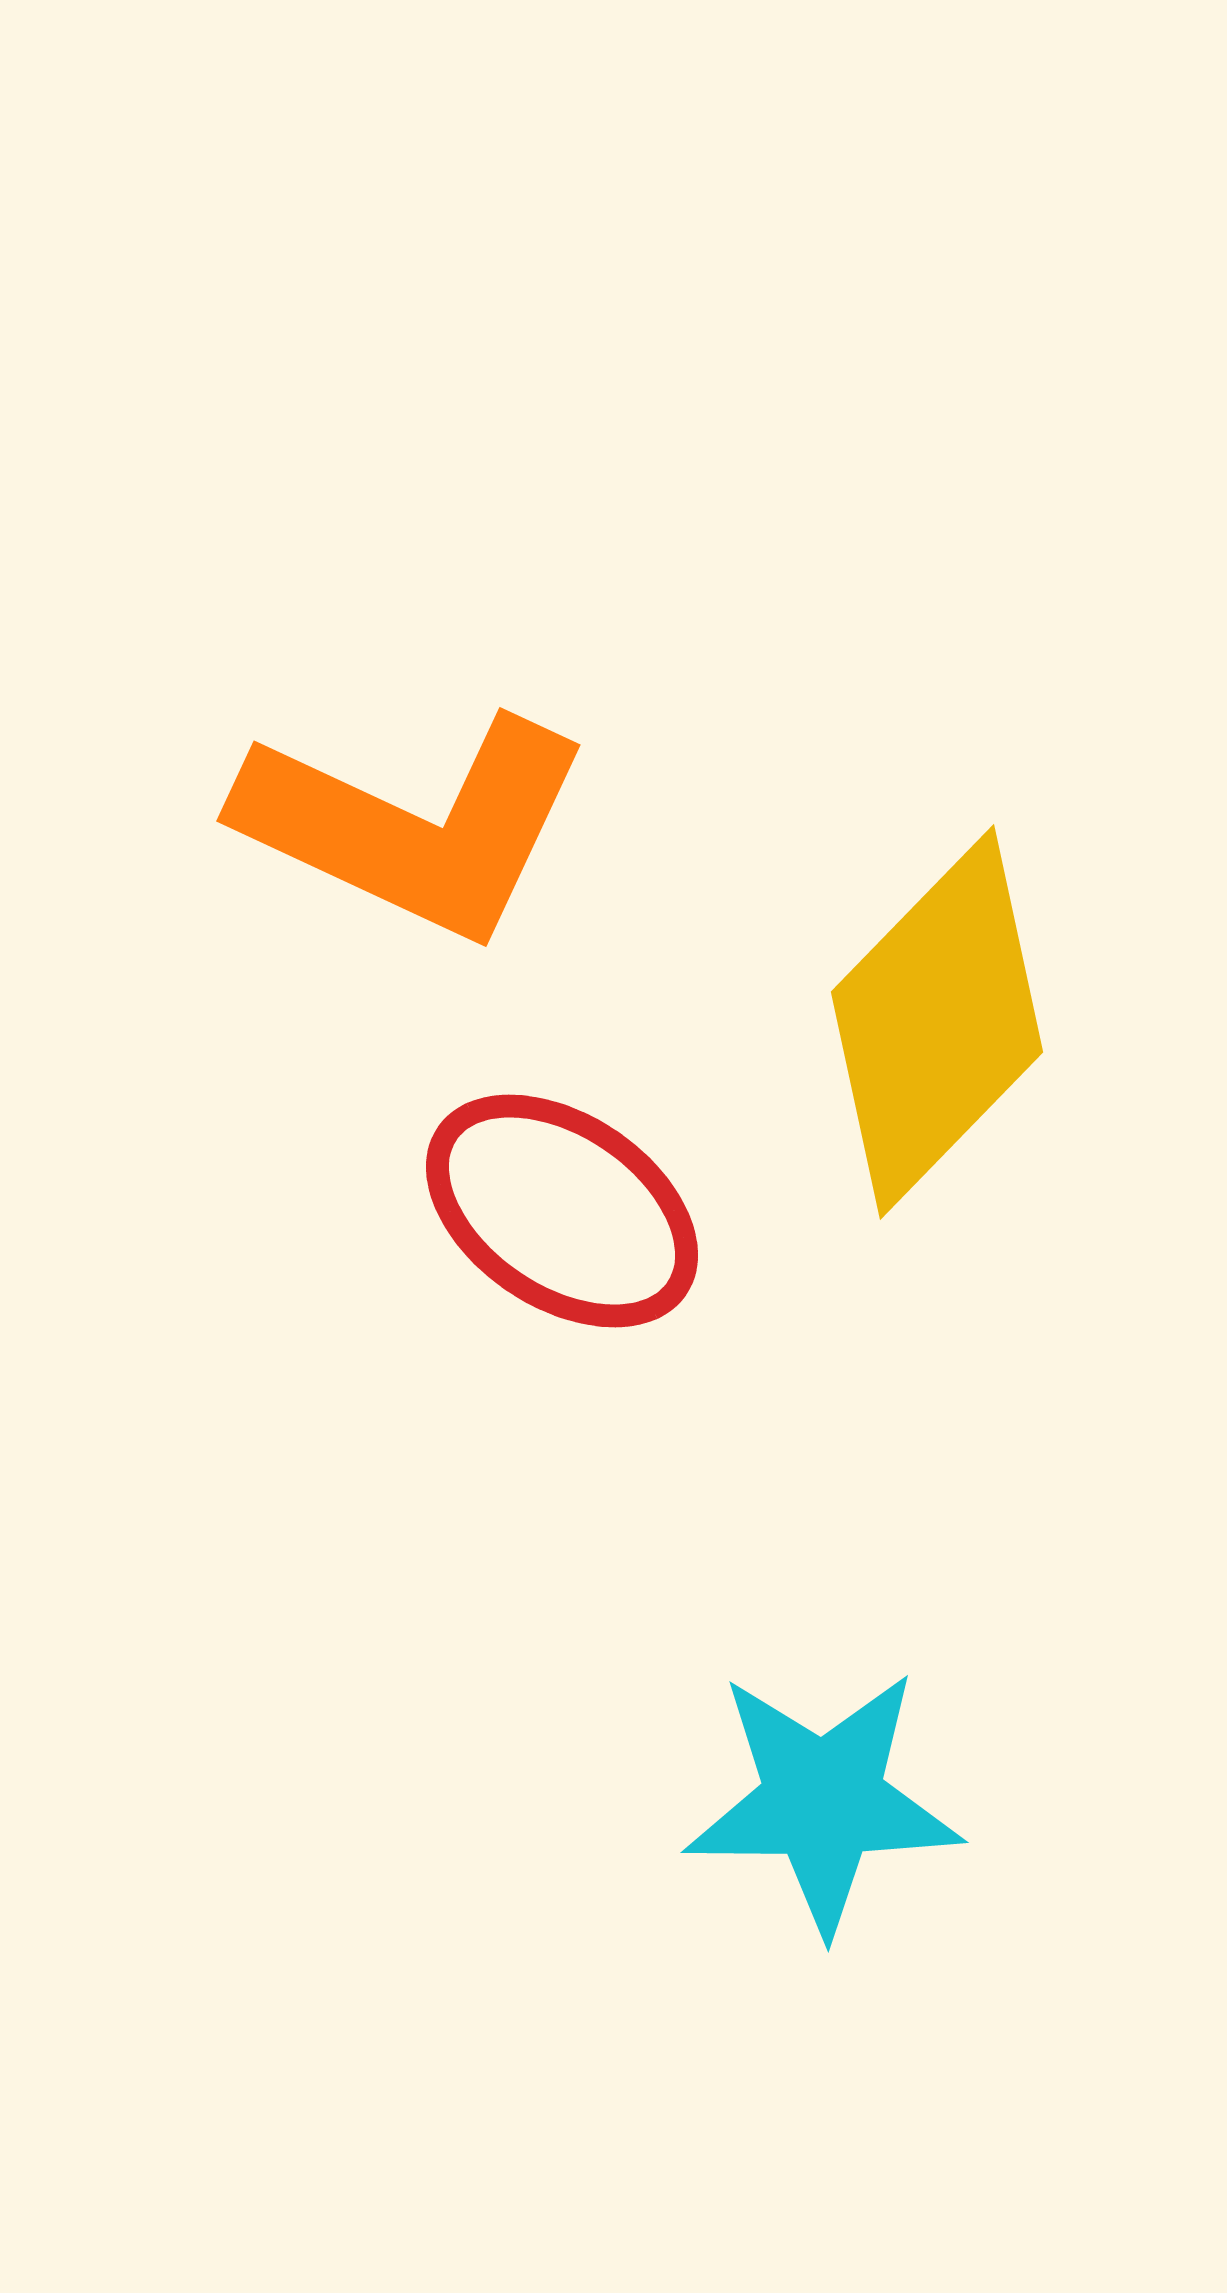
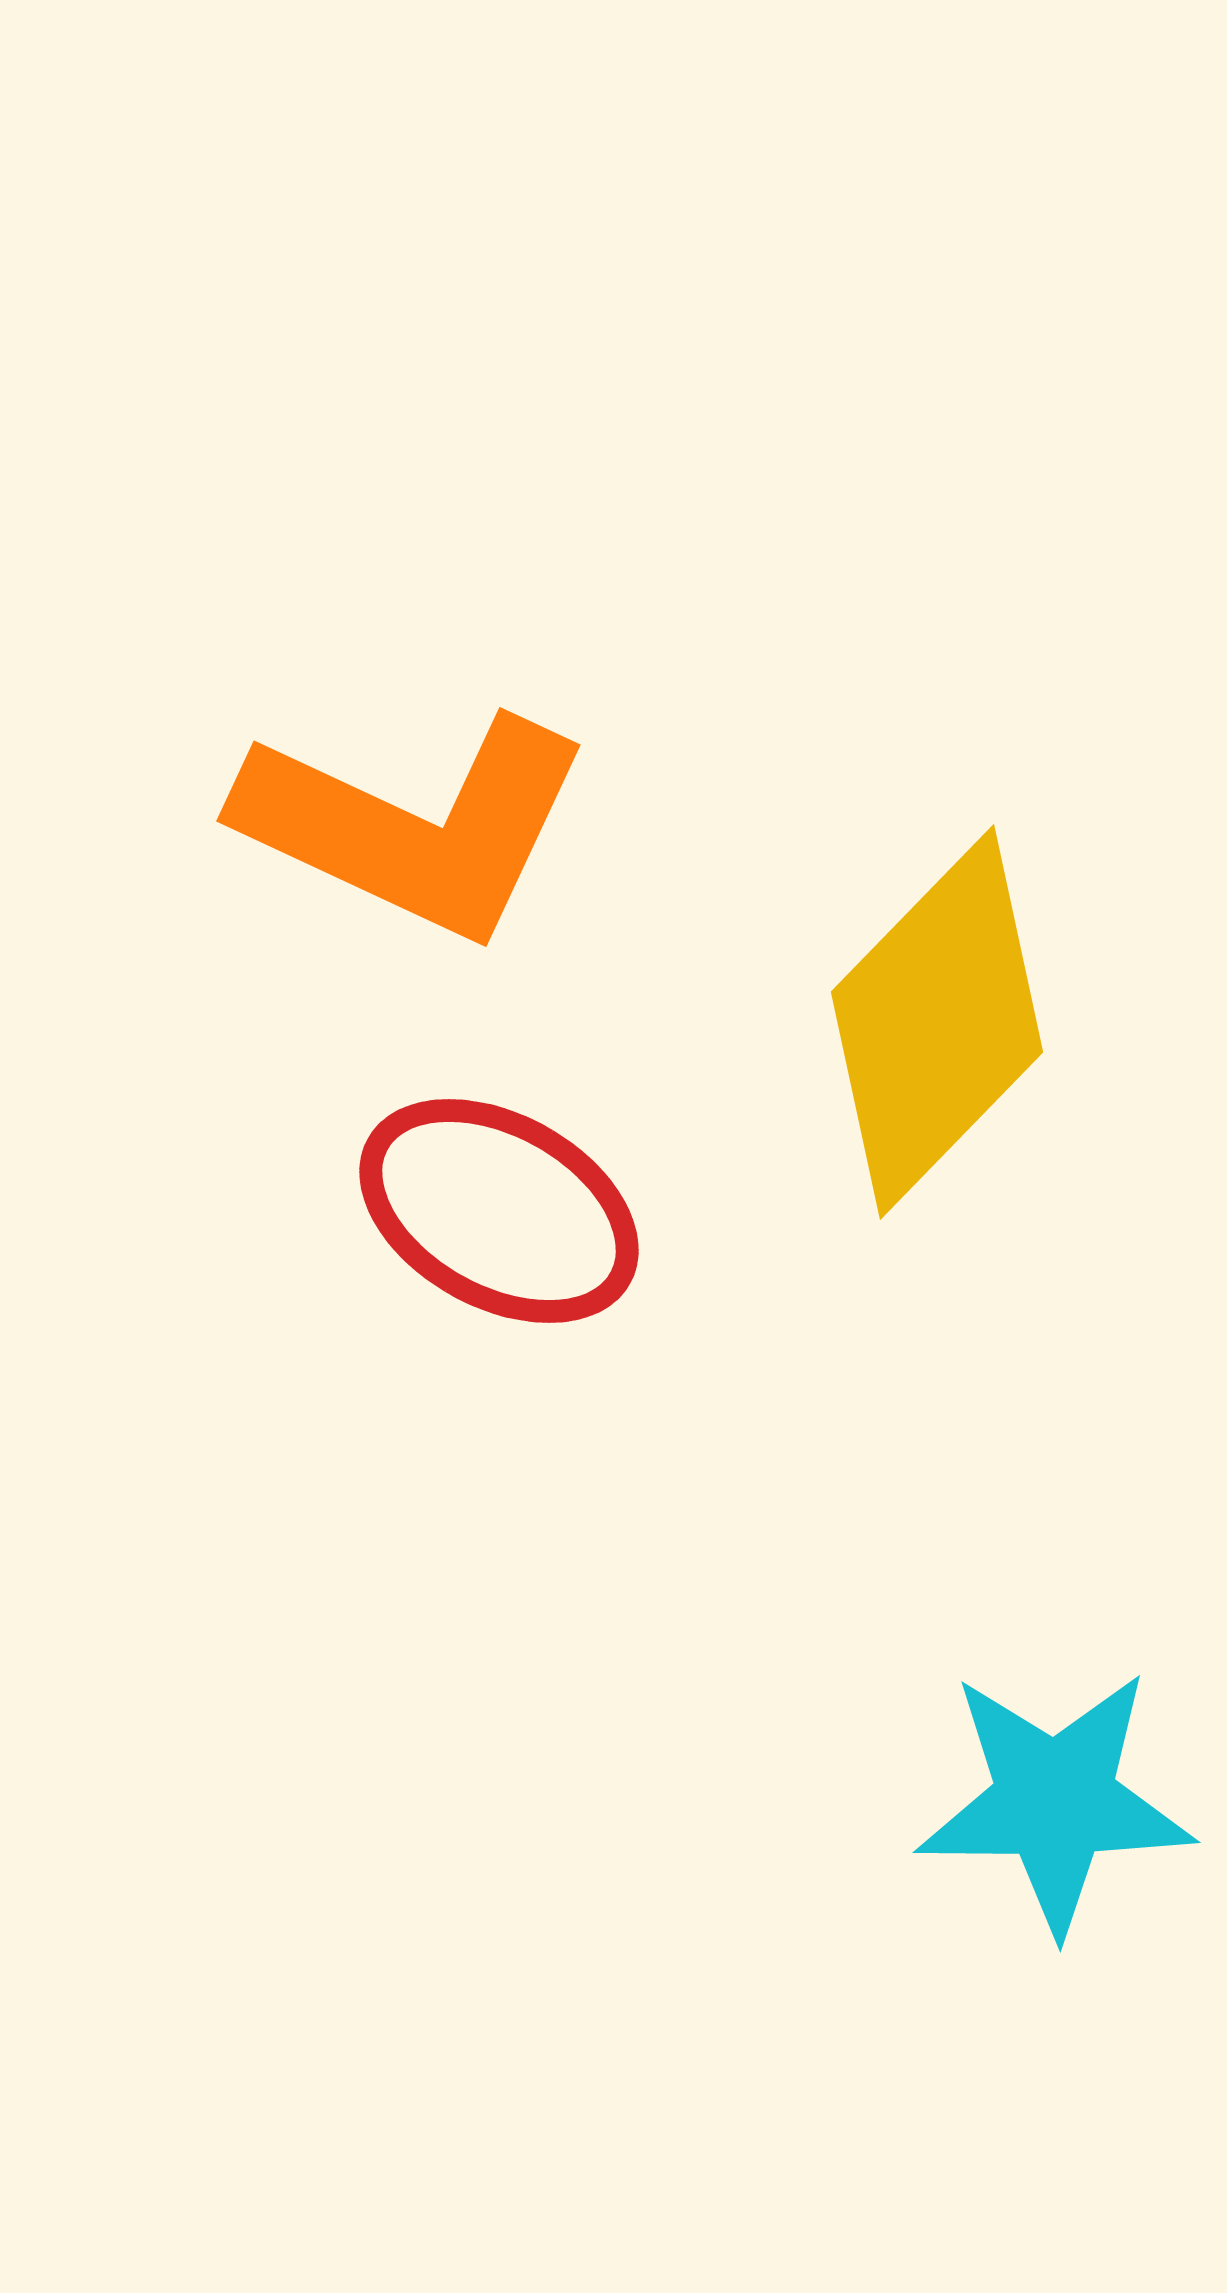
red ellipse: moved 63 px left; rotated 5 degrees counterclockwise
cyan star: moved 232 px right
